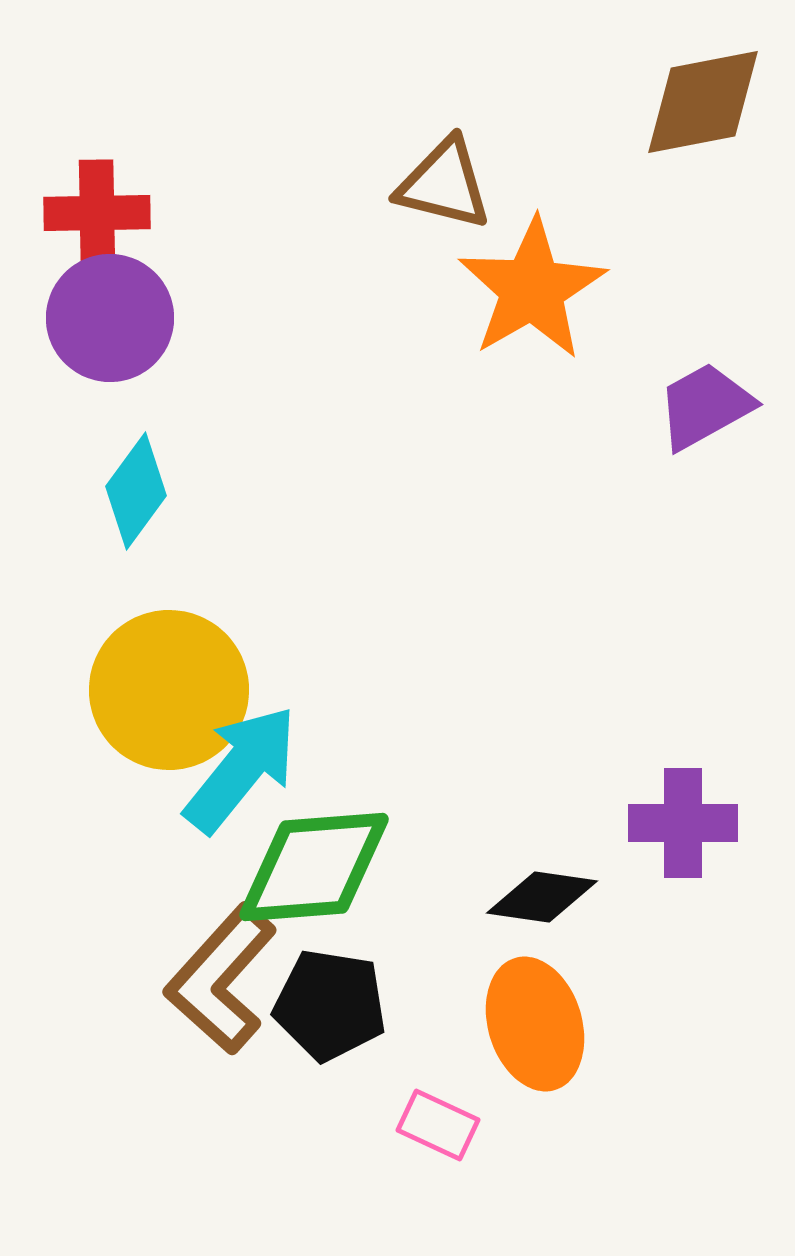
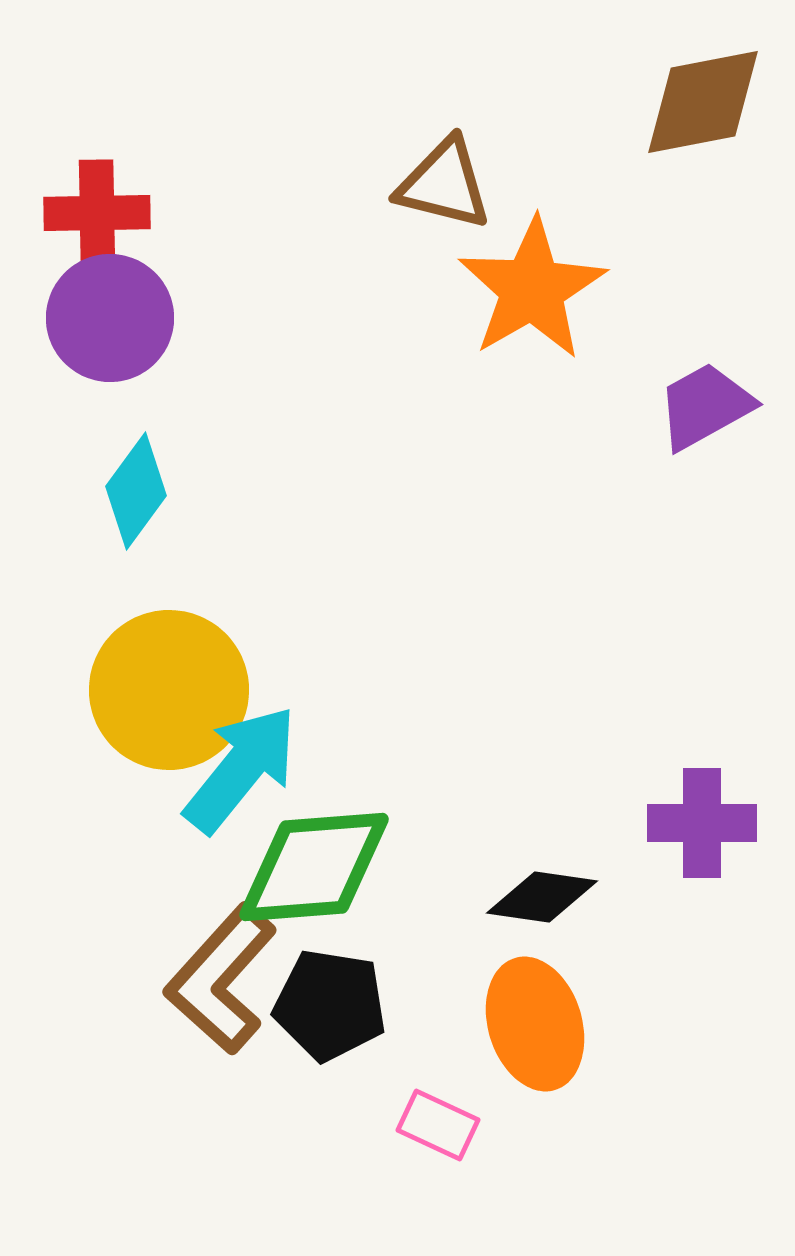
purple cross: moved 19 px right
